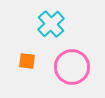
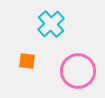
pink circle: moved 6 px right, 4 px down
